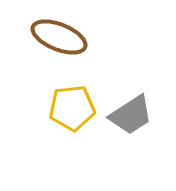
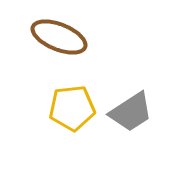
gray trapezoid: moved 3 px up
